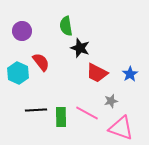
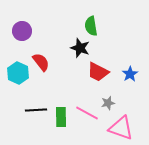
green semicircle: moved 25 px right
red trapezoid: moved 1 px right, 1 px up
gray star: moved 3 px left, 2 px down
